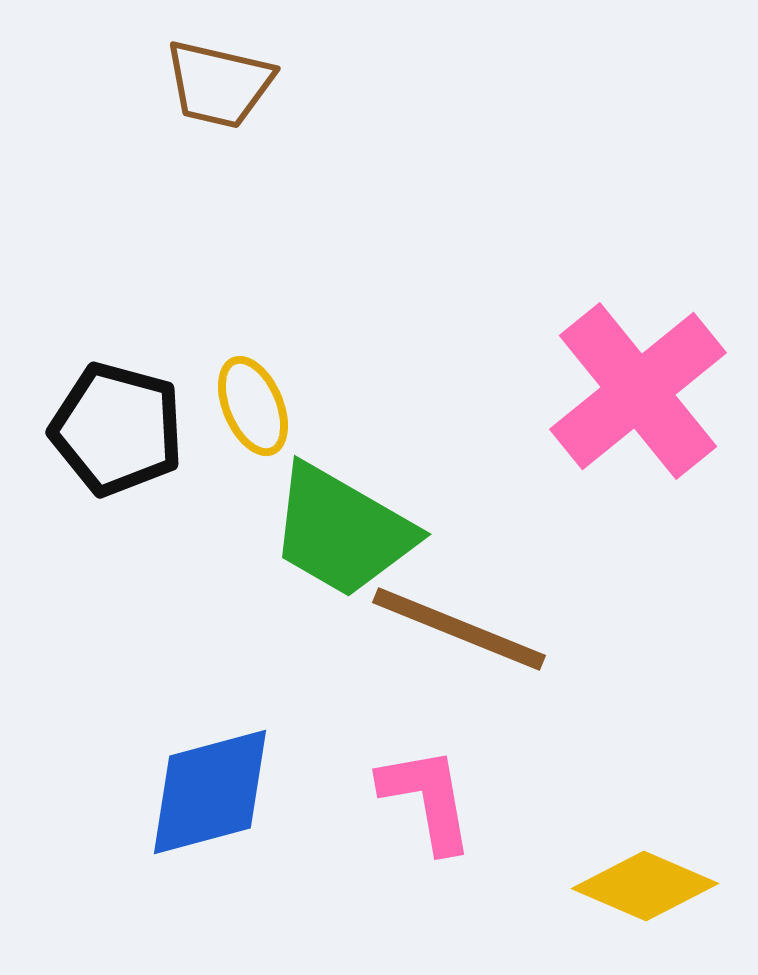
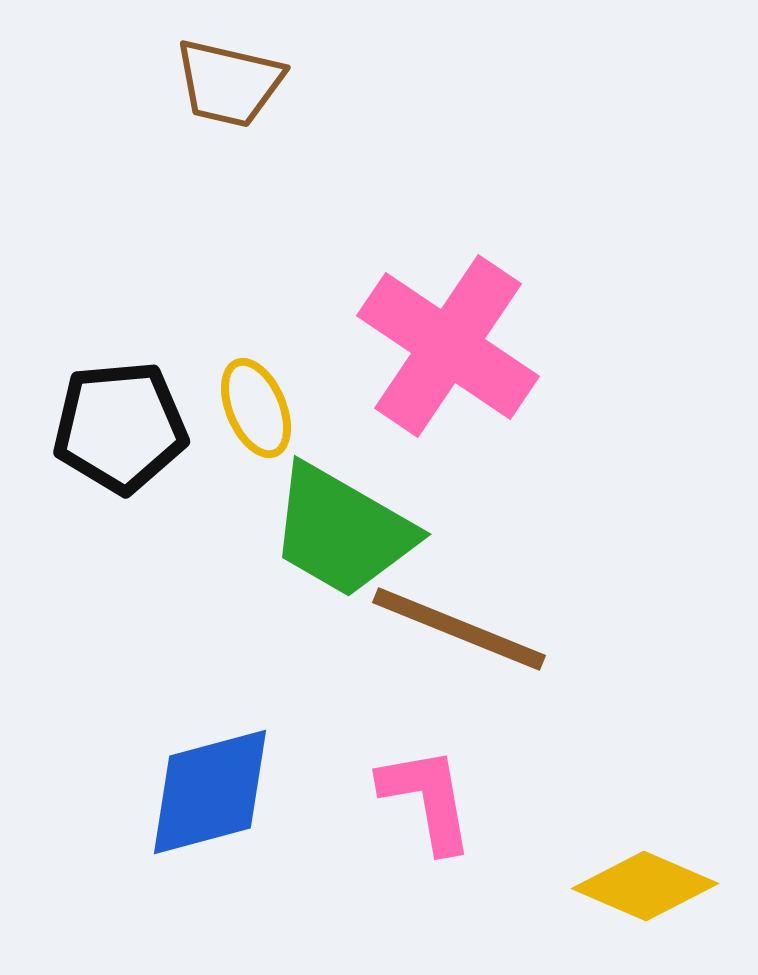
brown trapezoid: moved 10 px right, 1 px up
pink cross: moved 190 px left, 45 px up; rotated 17 degrees counterclockwise
yellow ellipse: moved 3 px right, 2 px down
black pentagon: moved 3 px right, 2 px up; rotated 20 degrees counterclockwise
